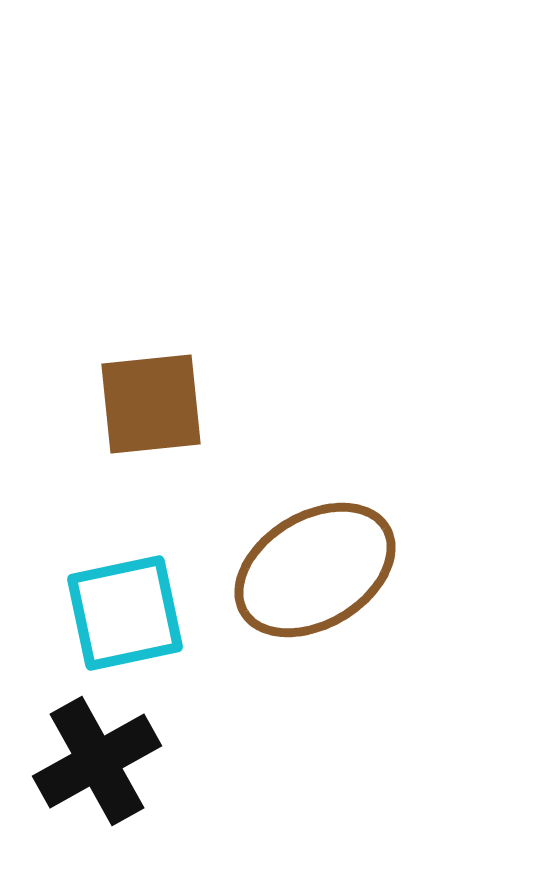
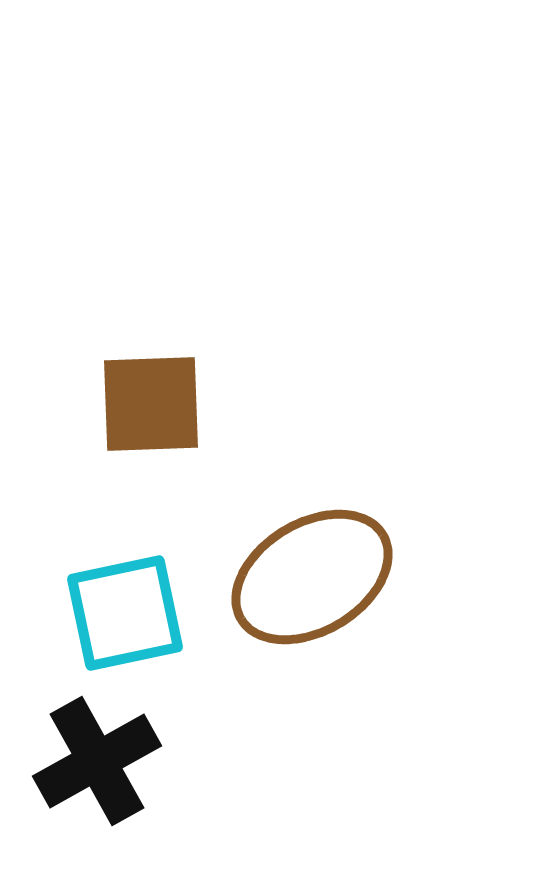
brown square: rotated 4 degrees clockwise
brown ellipse: moved 3 px left, 7 px down
